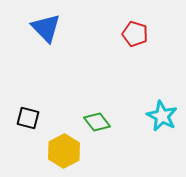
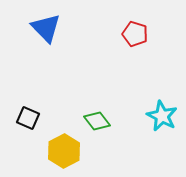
black square: rotated 10 degrees clockwise
green diamond: moved 1 px up
